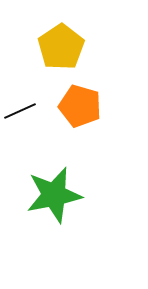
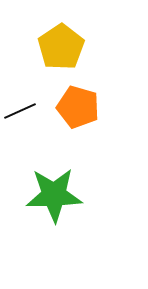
orange pentagon: moved 2 px left, 1 px down
green star: rotated 10 degrees clockwise
